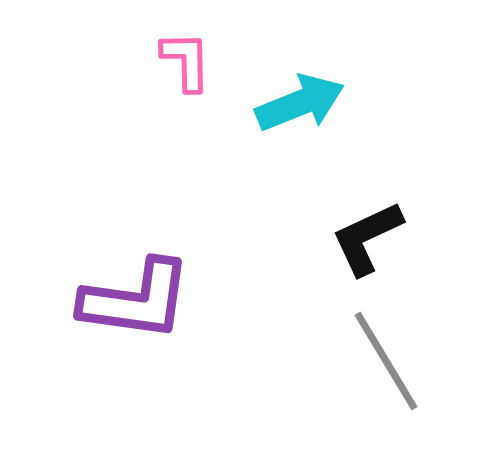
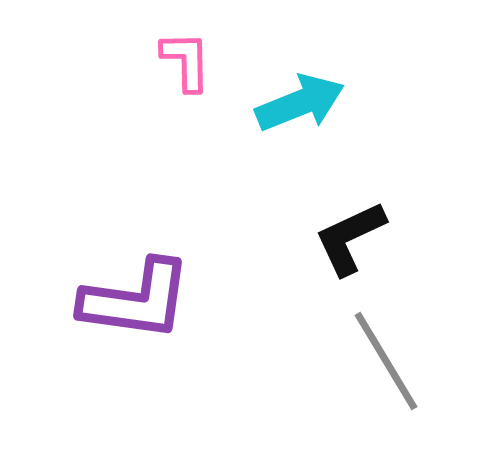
black L-shape: moved 17 px left
